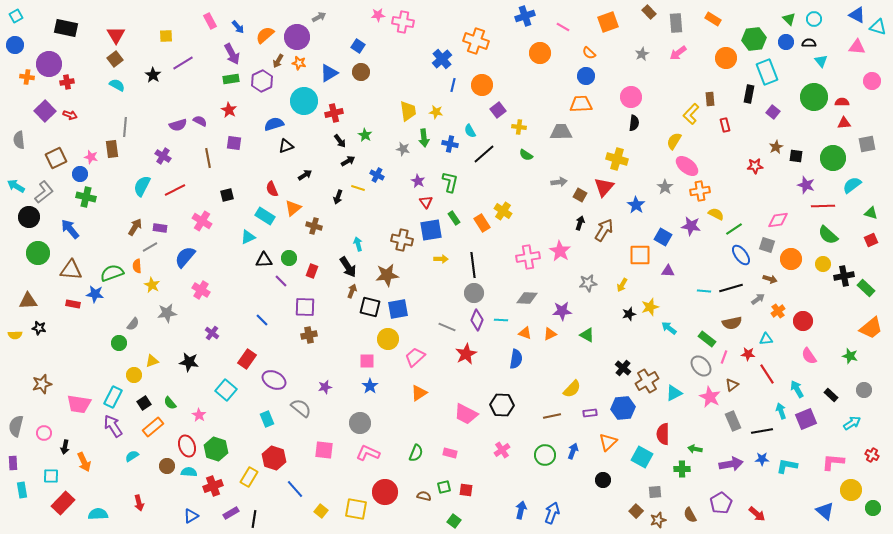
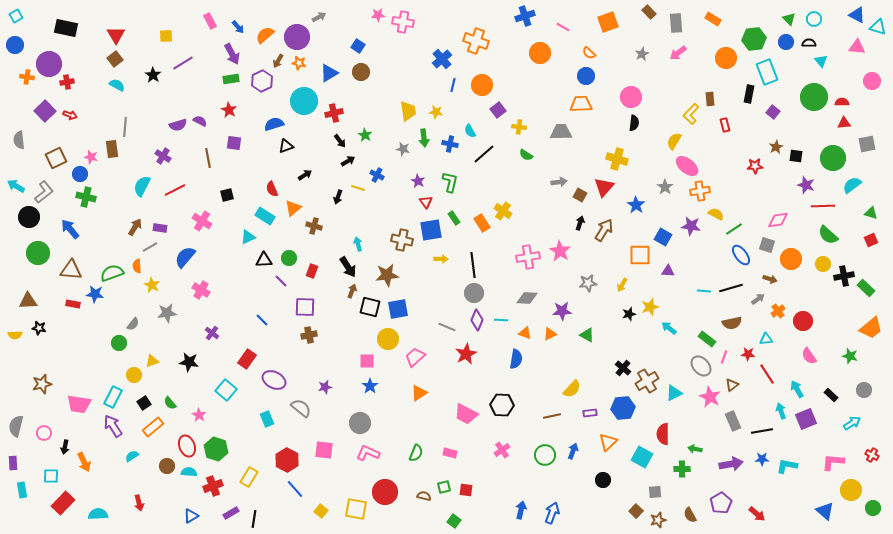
red hexagon at (274, 458): moved 13 px right, 2 px down; rotated 10 degrees clockwise
